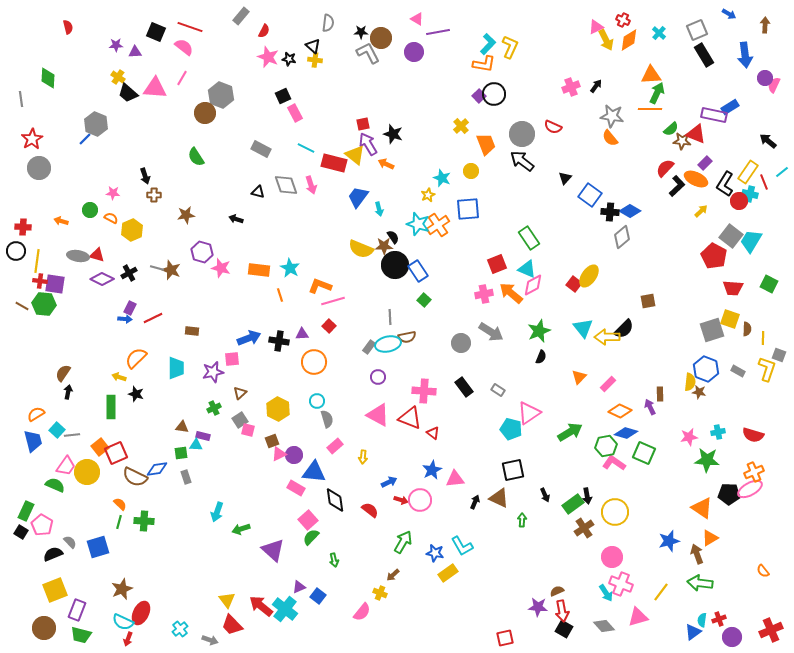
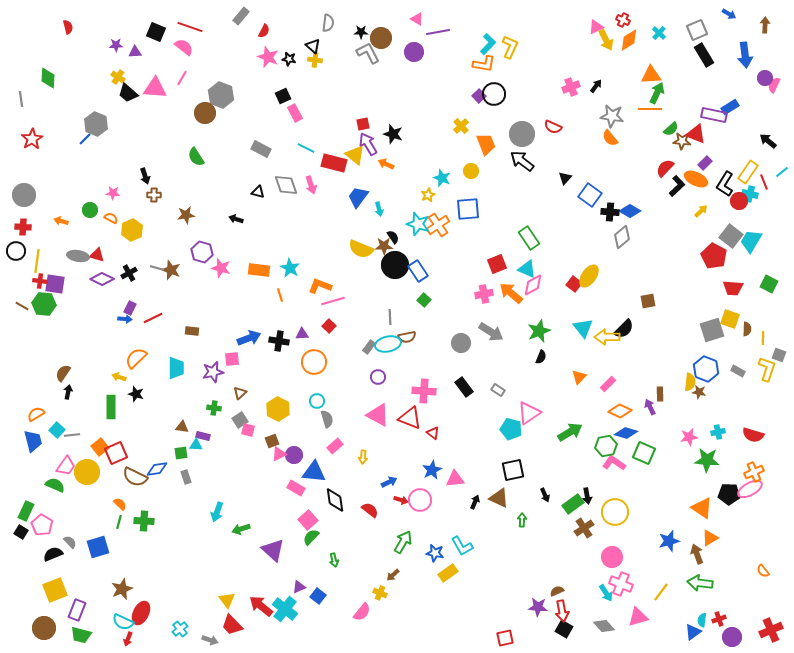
gray circle at (39, 168): moved 15 px left, 27 px down
green cross at (214, 408): rotated 32 degrees clockwise
